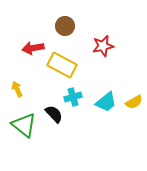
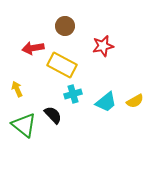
cyan cross: moved 3 px up
yellow semicircle: moved 1 px right, 1 px up
black semicircle: moved 1 px left, 1 px down
